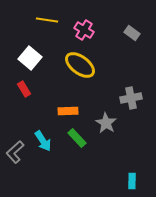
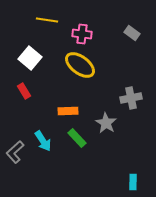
pink cross: moved 2 px left, 4 px down; rotated 24 degrees counterclockwise
red rectangle: moved 2 px down
cyan rectangle: moved 1 px right, 1 px down
